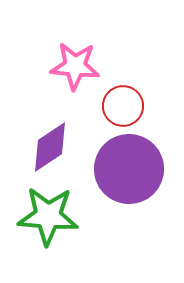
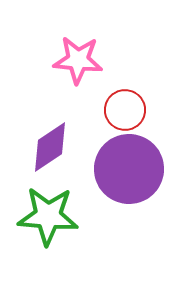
pink star: moved 3 px right, 6 px up
red circle: moved 2 px right, 4 px down
